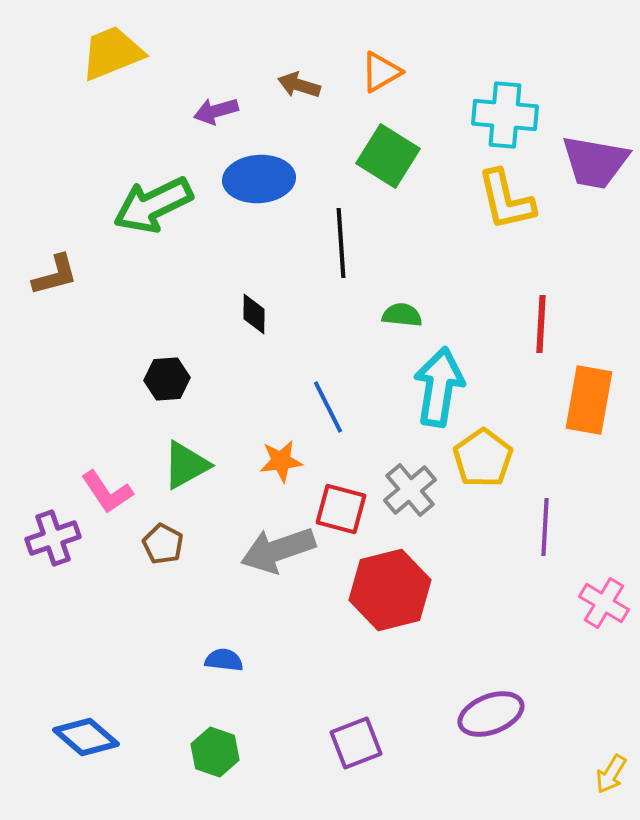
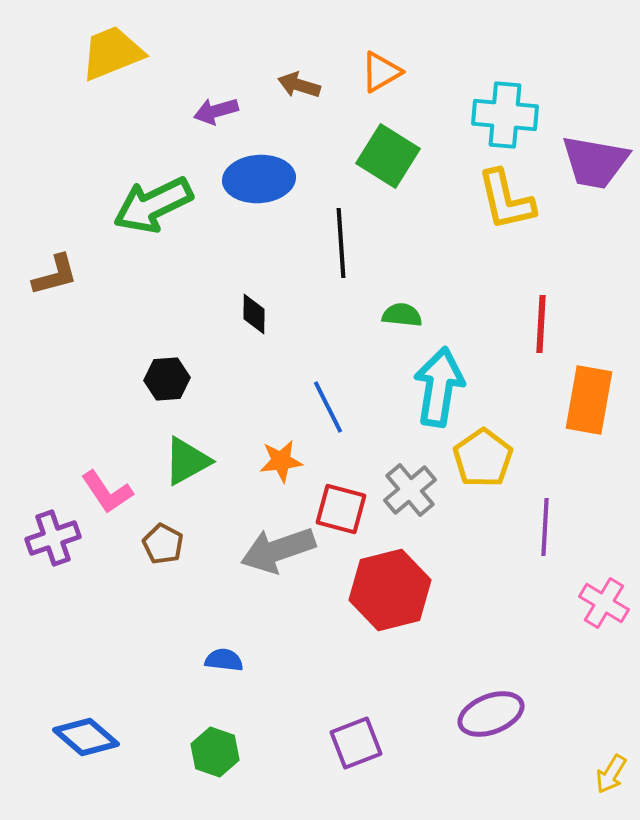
green triangle: moved 1 px right, 4 px up
